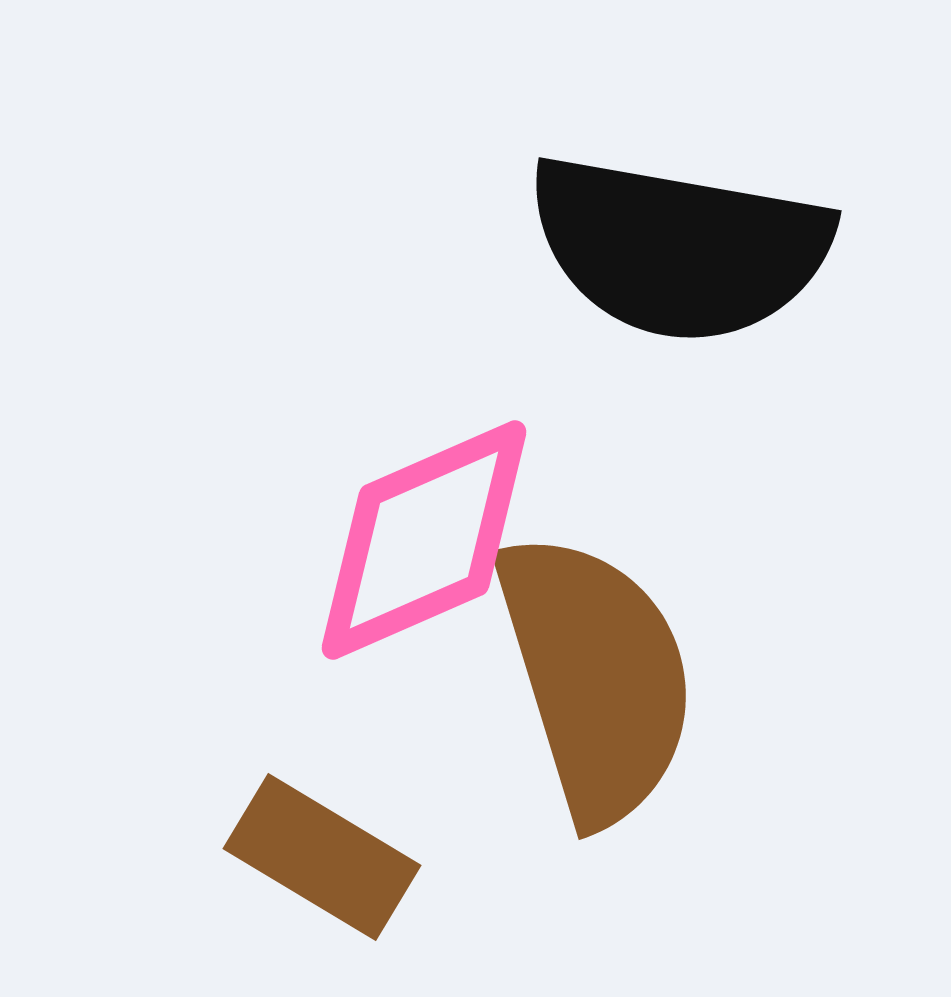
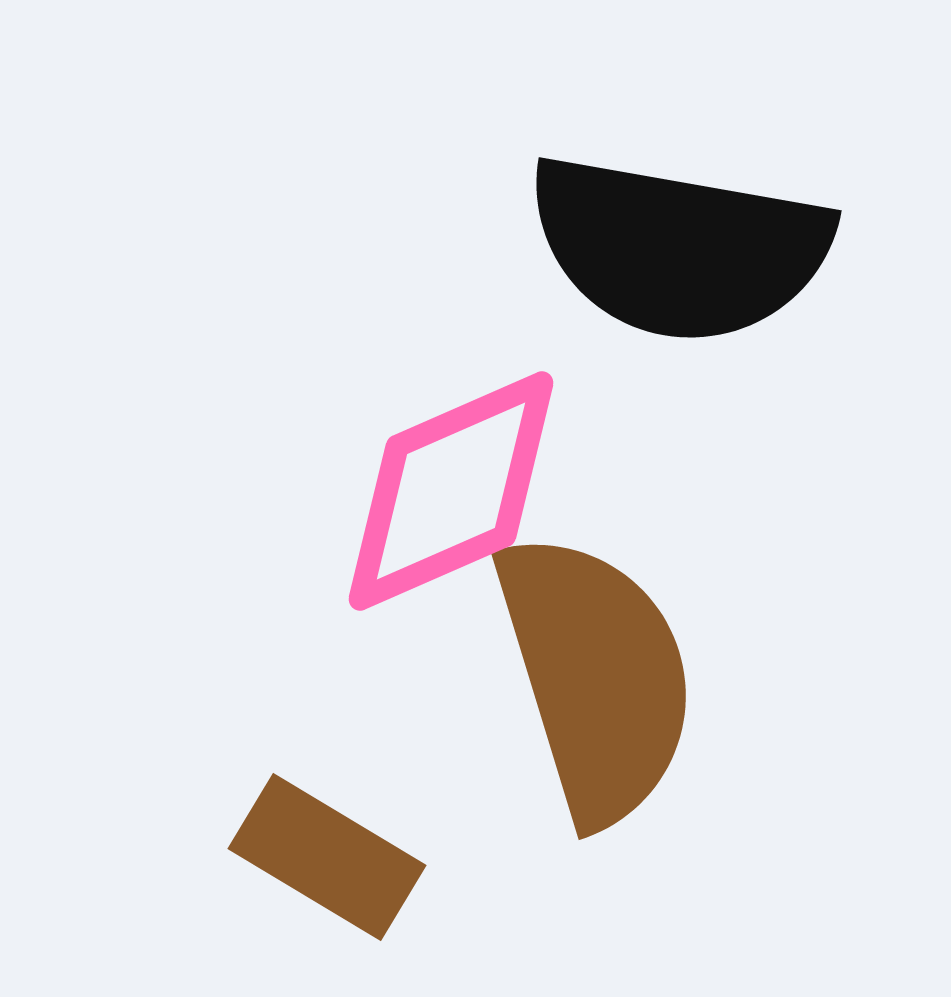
pink diamond: moved 27 px right, 49 px up
brown rectangle: moved 5 px right
